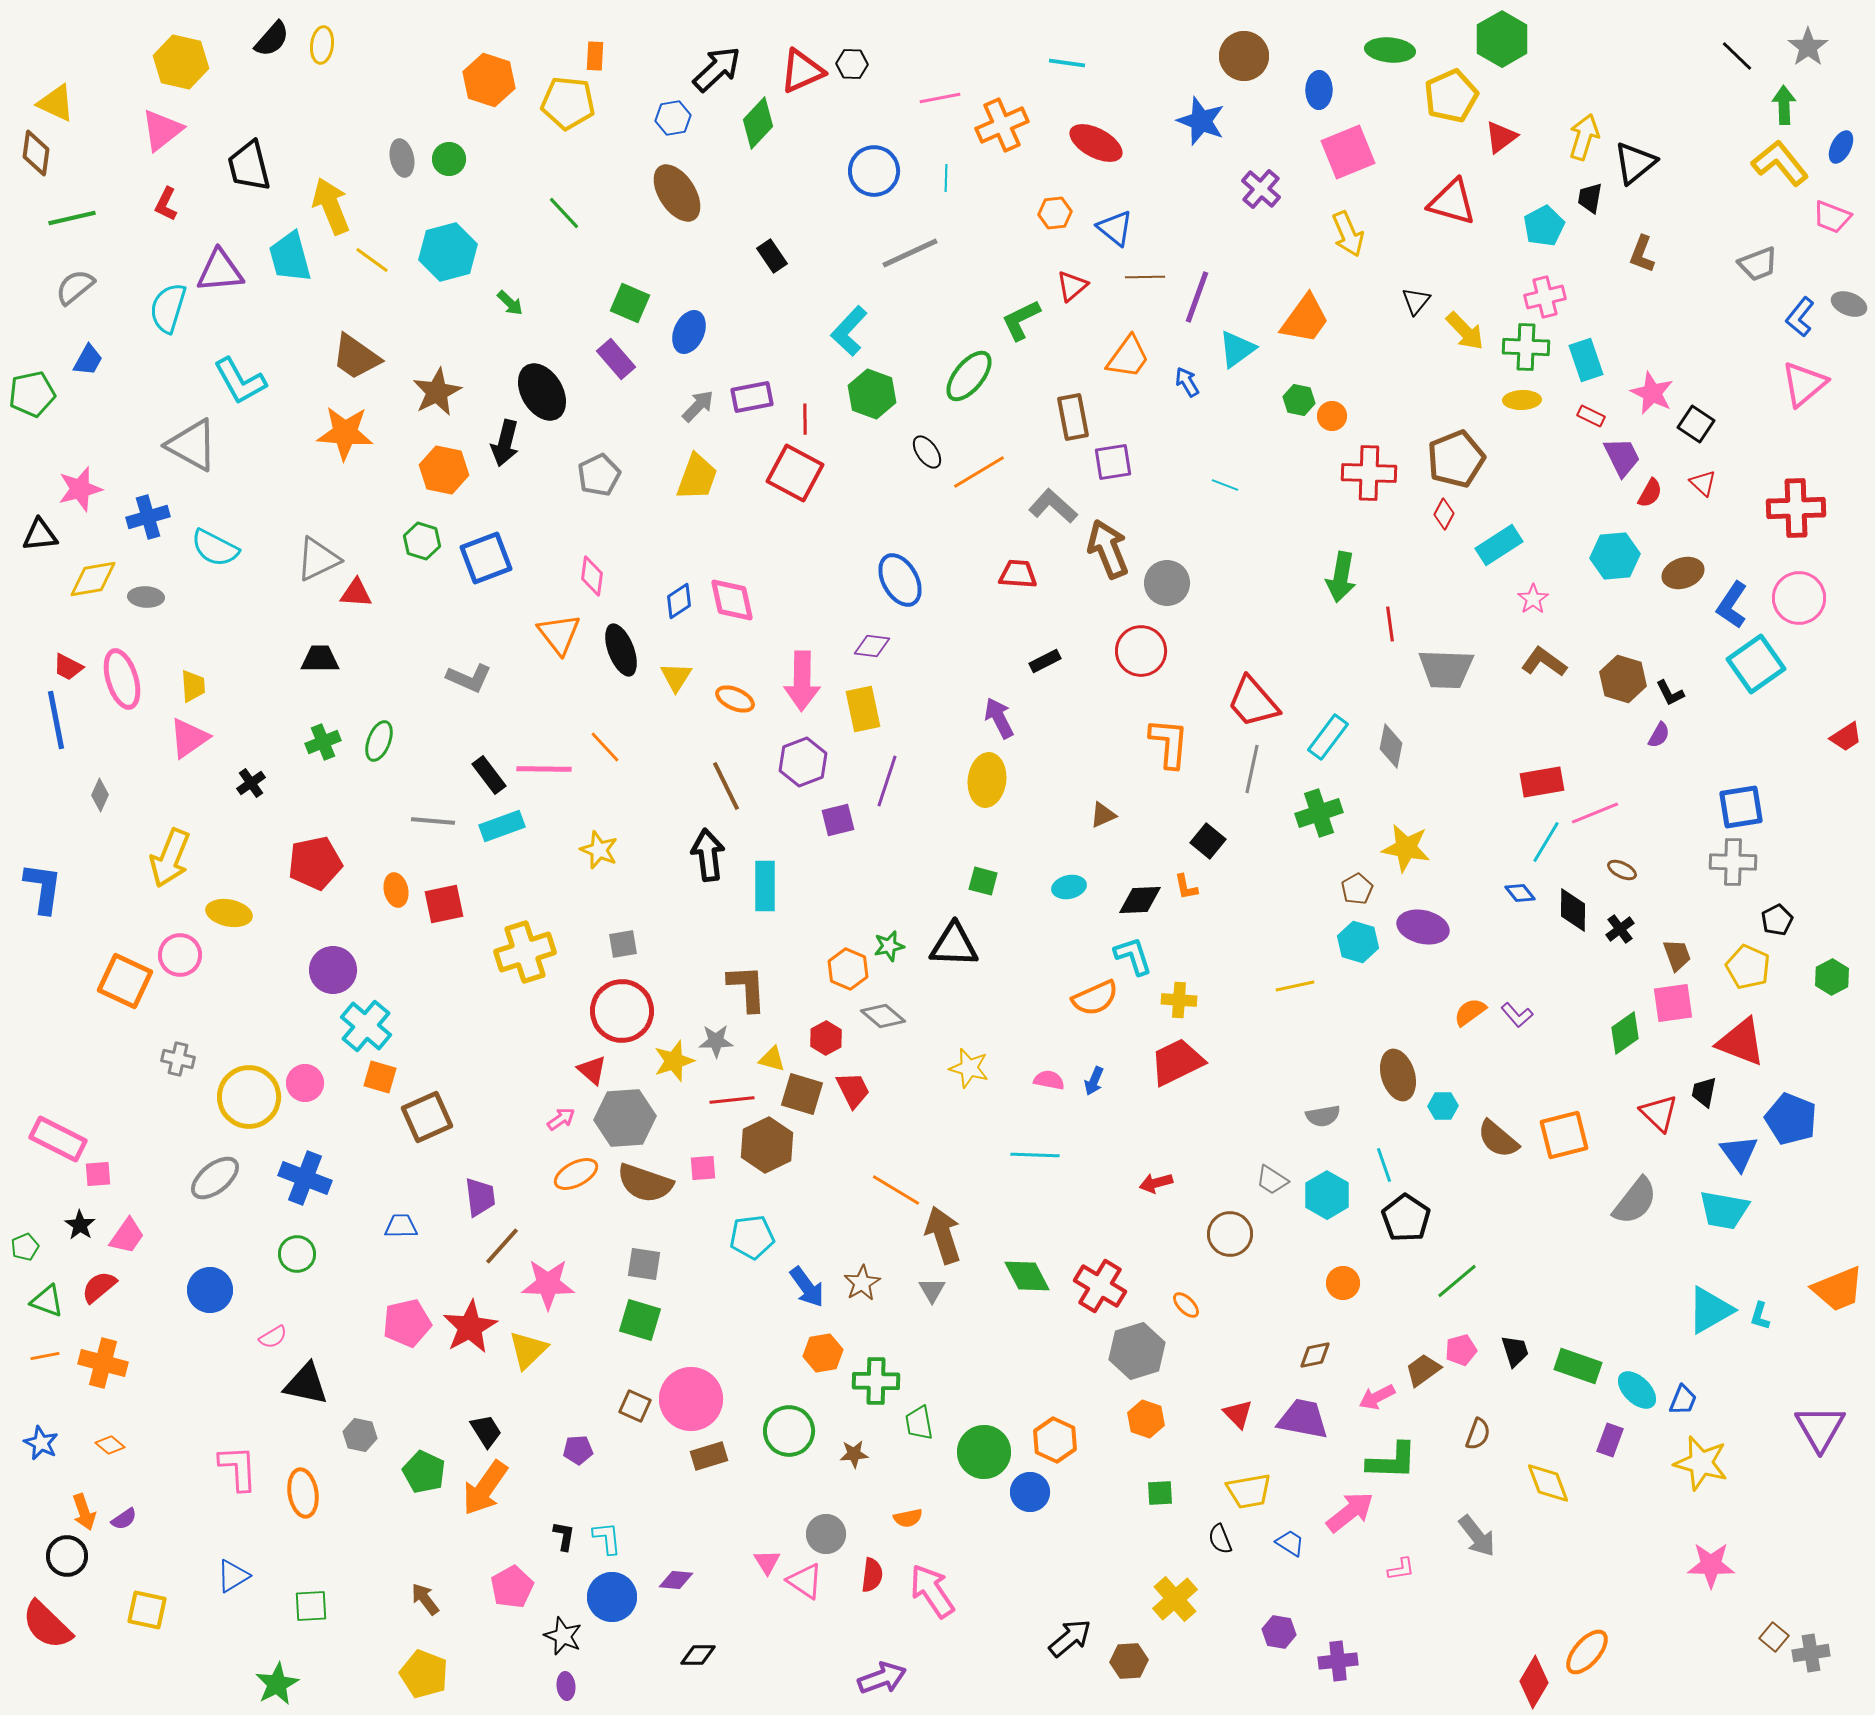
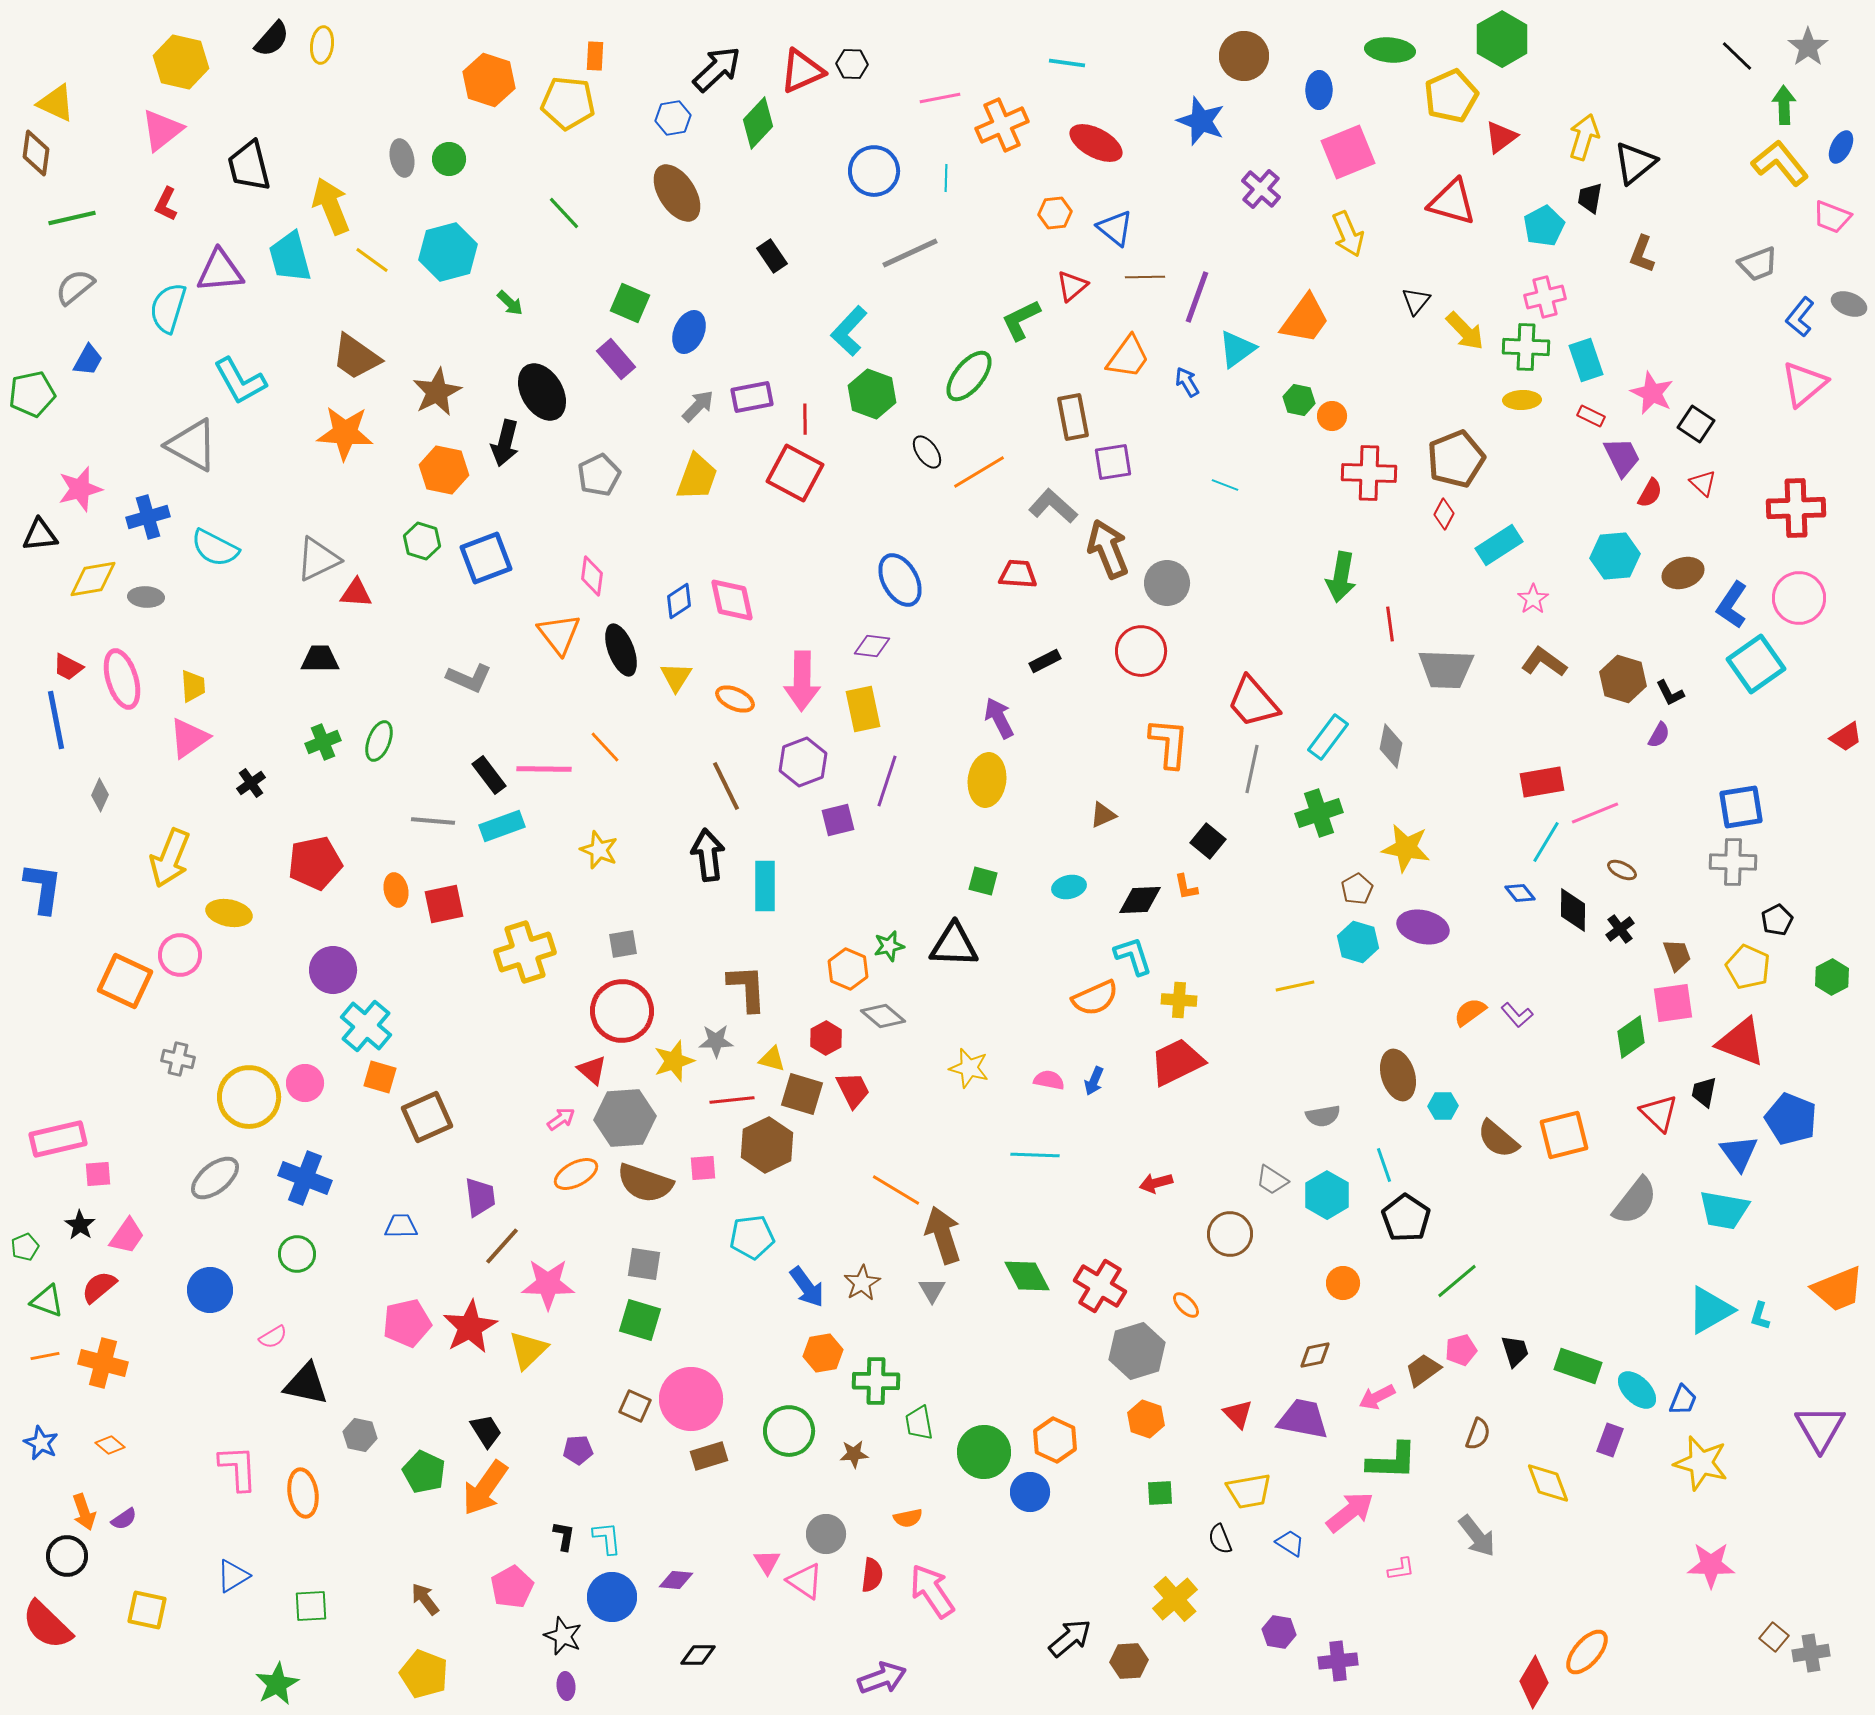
green diamond at (1625, 1033): moved 6 px right, 4 px down
pink rectangle at (58, 1139): rotated 40 degrees counterclockwise
